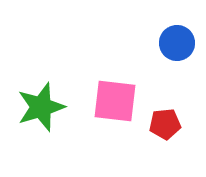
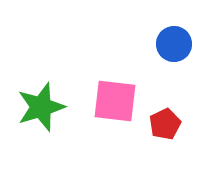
blue circle: moved 3 px left, 1 px down
red pentagon: rotated 20 degrees counterclockwise
